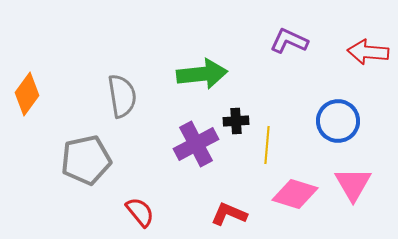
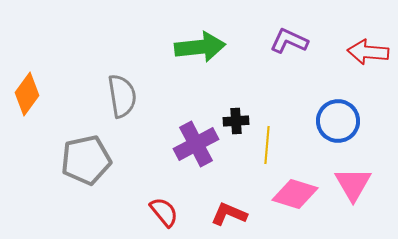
green arrow: moved 2 px left, 27 px up
red semicircle: moved 24 px right
